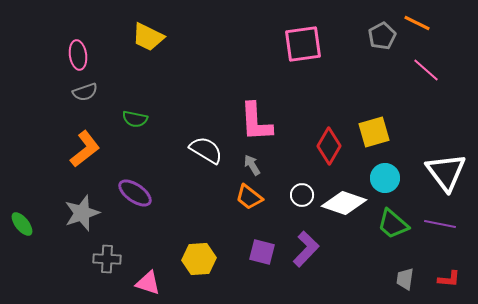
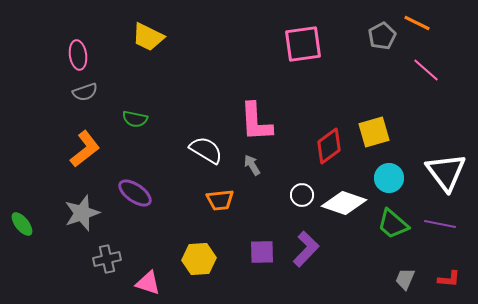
red diamond: rotated 24 degrees clockwise
cyan circle: moved 4 px right
orange trapezoid: moved 29 px left, 3 px down; rotated 44 degrees counterclockwise
purple square: rotated 16 degrees counterclockwise
gray cross: rotated 16 degrees counterclockwise
gray trapezoid: rotated 15 degrees clockwise
